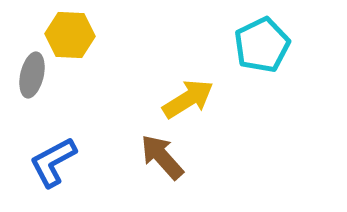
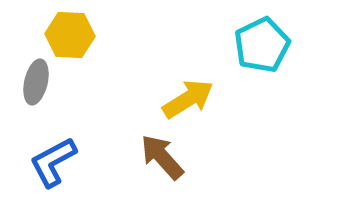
gray ellipse: moved 4 px right, 7 px down
